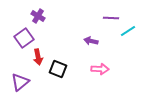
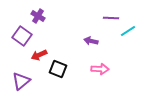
purple square: moved 2 px left, 2 px up; rotated 18 degrees counterclockwise
red arrow: moved 1 px right, 2 px up; rotated 77 degrees clockwise
purple triangle: moved 1 px right, 1 px up
